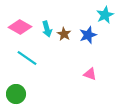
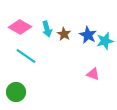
cyan star: moved 26 px down; rotated 12 degrees clockwise
blue star: rotated 24 degrees counterclockwise
cyan line: moved 1 px left, 2 px up
pink triangle: moved 3 px right
green circle: moved 2 px up
